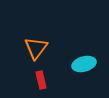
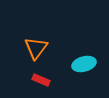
red rectangle: rotated 54 degrees counterclockwise
